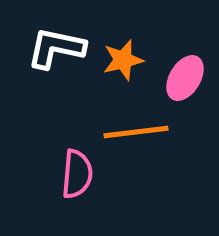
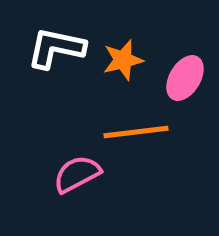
pink semicircle: rotated 123 degrees counterclockwise
